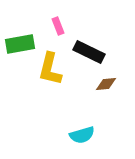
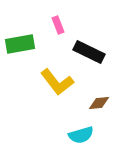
pink rectangle: moved 1 px up
yellow L-shape: moved 7 px right, 13 px down; rotated 52 degrees counterclockwise
brown diamond: moved 7 px left, 19 px down
cyan semicircle: moved 1 px left
